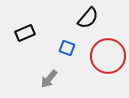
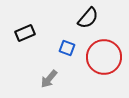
red circle: moved 4 px left, 1 px down
